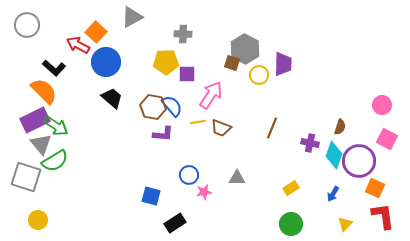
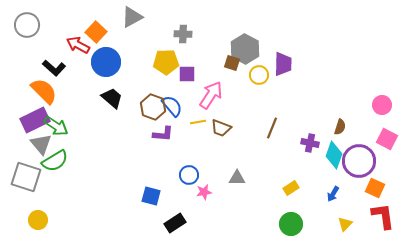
brown hexagon at (153, 107): rotated 10 degrees clockwise
